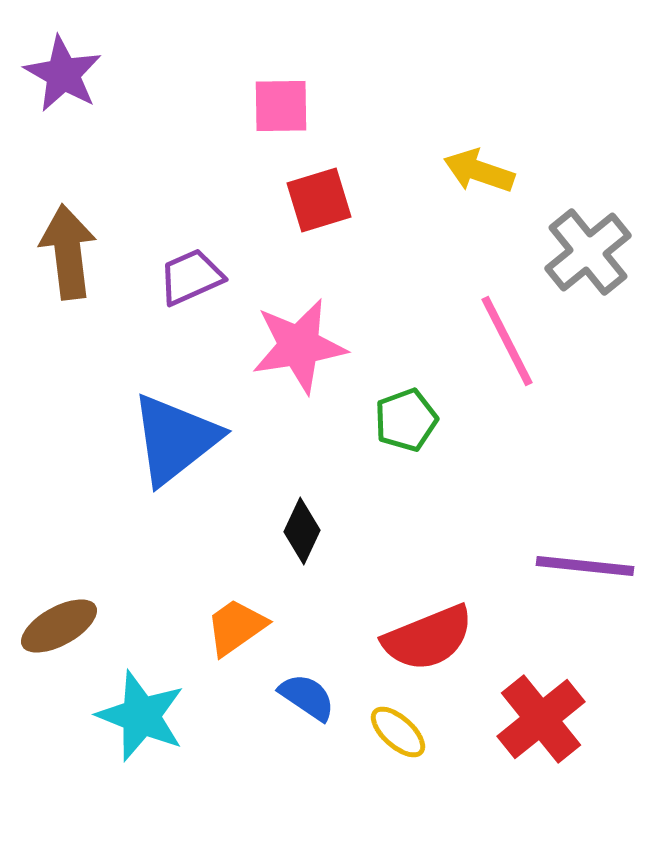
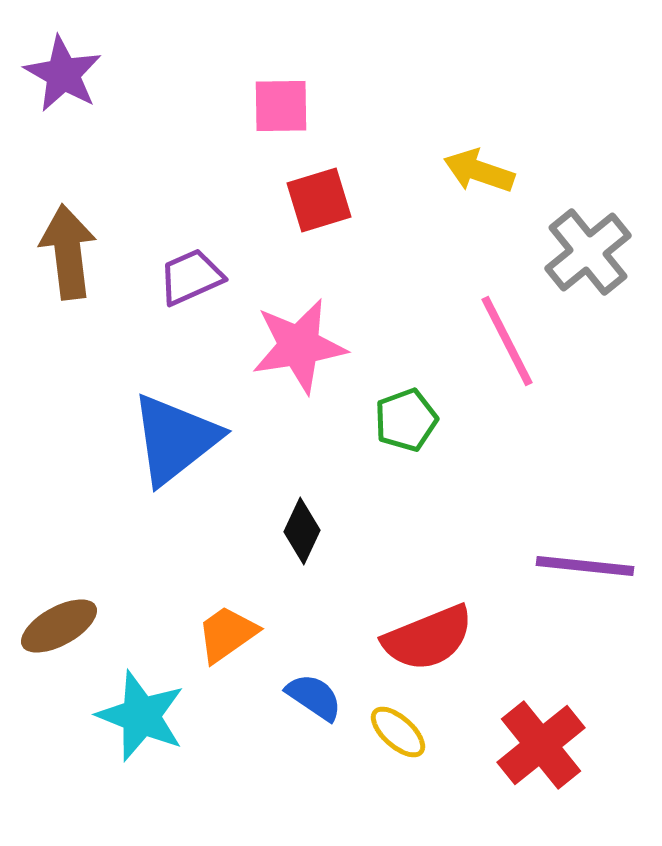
orange trapezoid: moved 9 px left, 7 px down
blue semicircle: moved 7 px right
red cross: moved 26 px down
